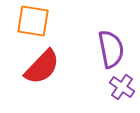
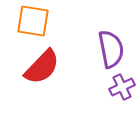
purple cross: rotated 30 degrees clockwise
